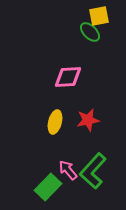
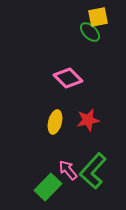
yellow square: moved 1 px left, 1 px down
pink diamond: moved 1 px down; rotated 48 degrees clockwise
